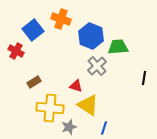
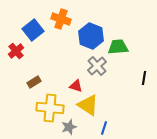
red cross: rotated 21 degrees clockwise
